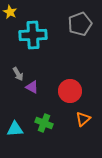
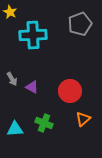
gray arrow: moved 6 px left, 5 px down
